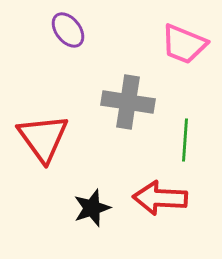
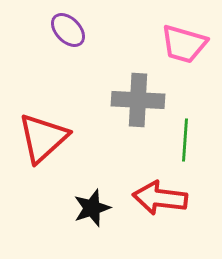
purple ellipse: rotated 6 degrees counterclockwise
pink trapezoid: rotated 6 degrees counterclockwise
gray cross: moved 10 px right, 2 px up; rotated 6 degrees counterclockwise
red triangle: rotated 24 degrees clockwise
red arrow: rotated 4 degrees clockwise
